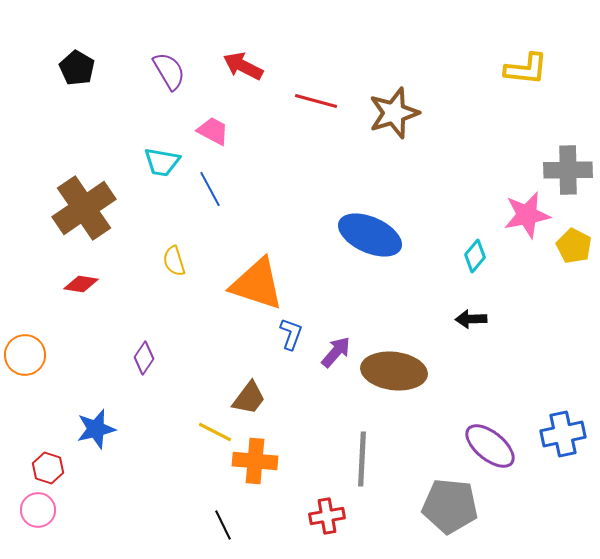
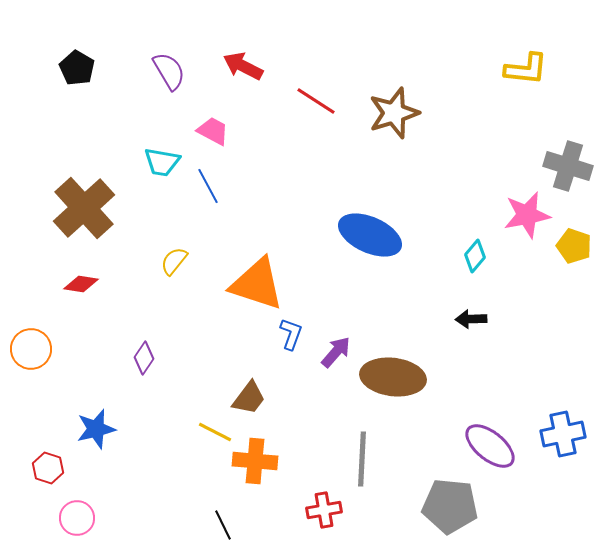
red line: rotated 18 degrees clockwise
gray cross: moved 4 px up; rotated 18 degrees clockwise
blue line: moved 2 px left, 3 px up
brown cross: rotated 8 degrees counterclockwise
yellow pentagon: rotated 8 degrees counterclockwise
yellow semicircle: rotated 56 degrees clockwise
orange circle: moved 6 px right, 6 px up
brown ellipse: moved 1 px left, 6 px down
pink circle: moved 39 px right, 8 px down
red cross: moved 3 px left, 6 px up
